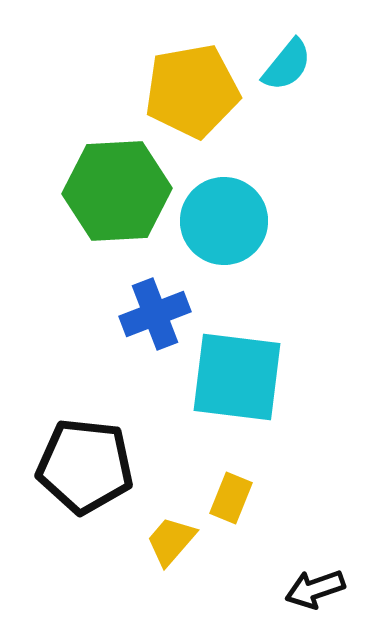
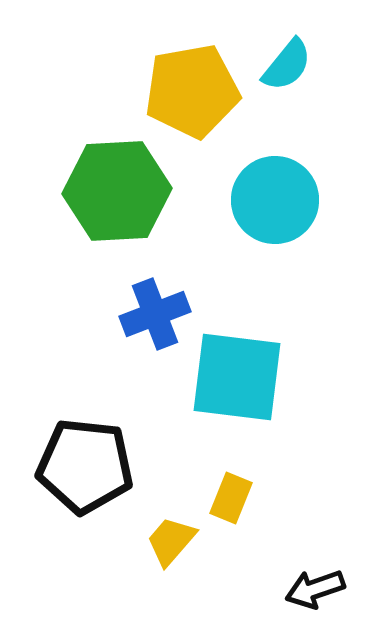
cyan circle: moved 51 px right, 21 px up
